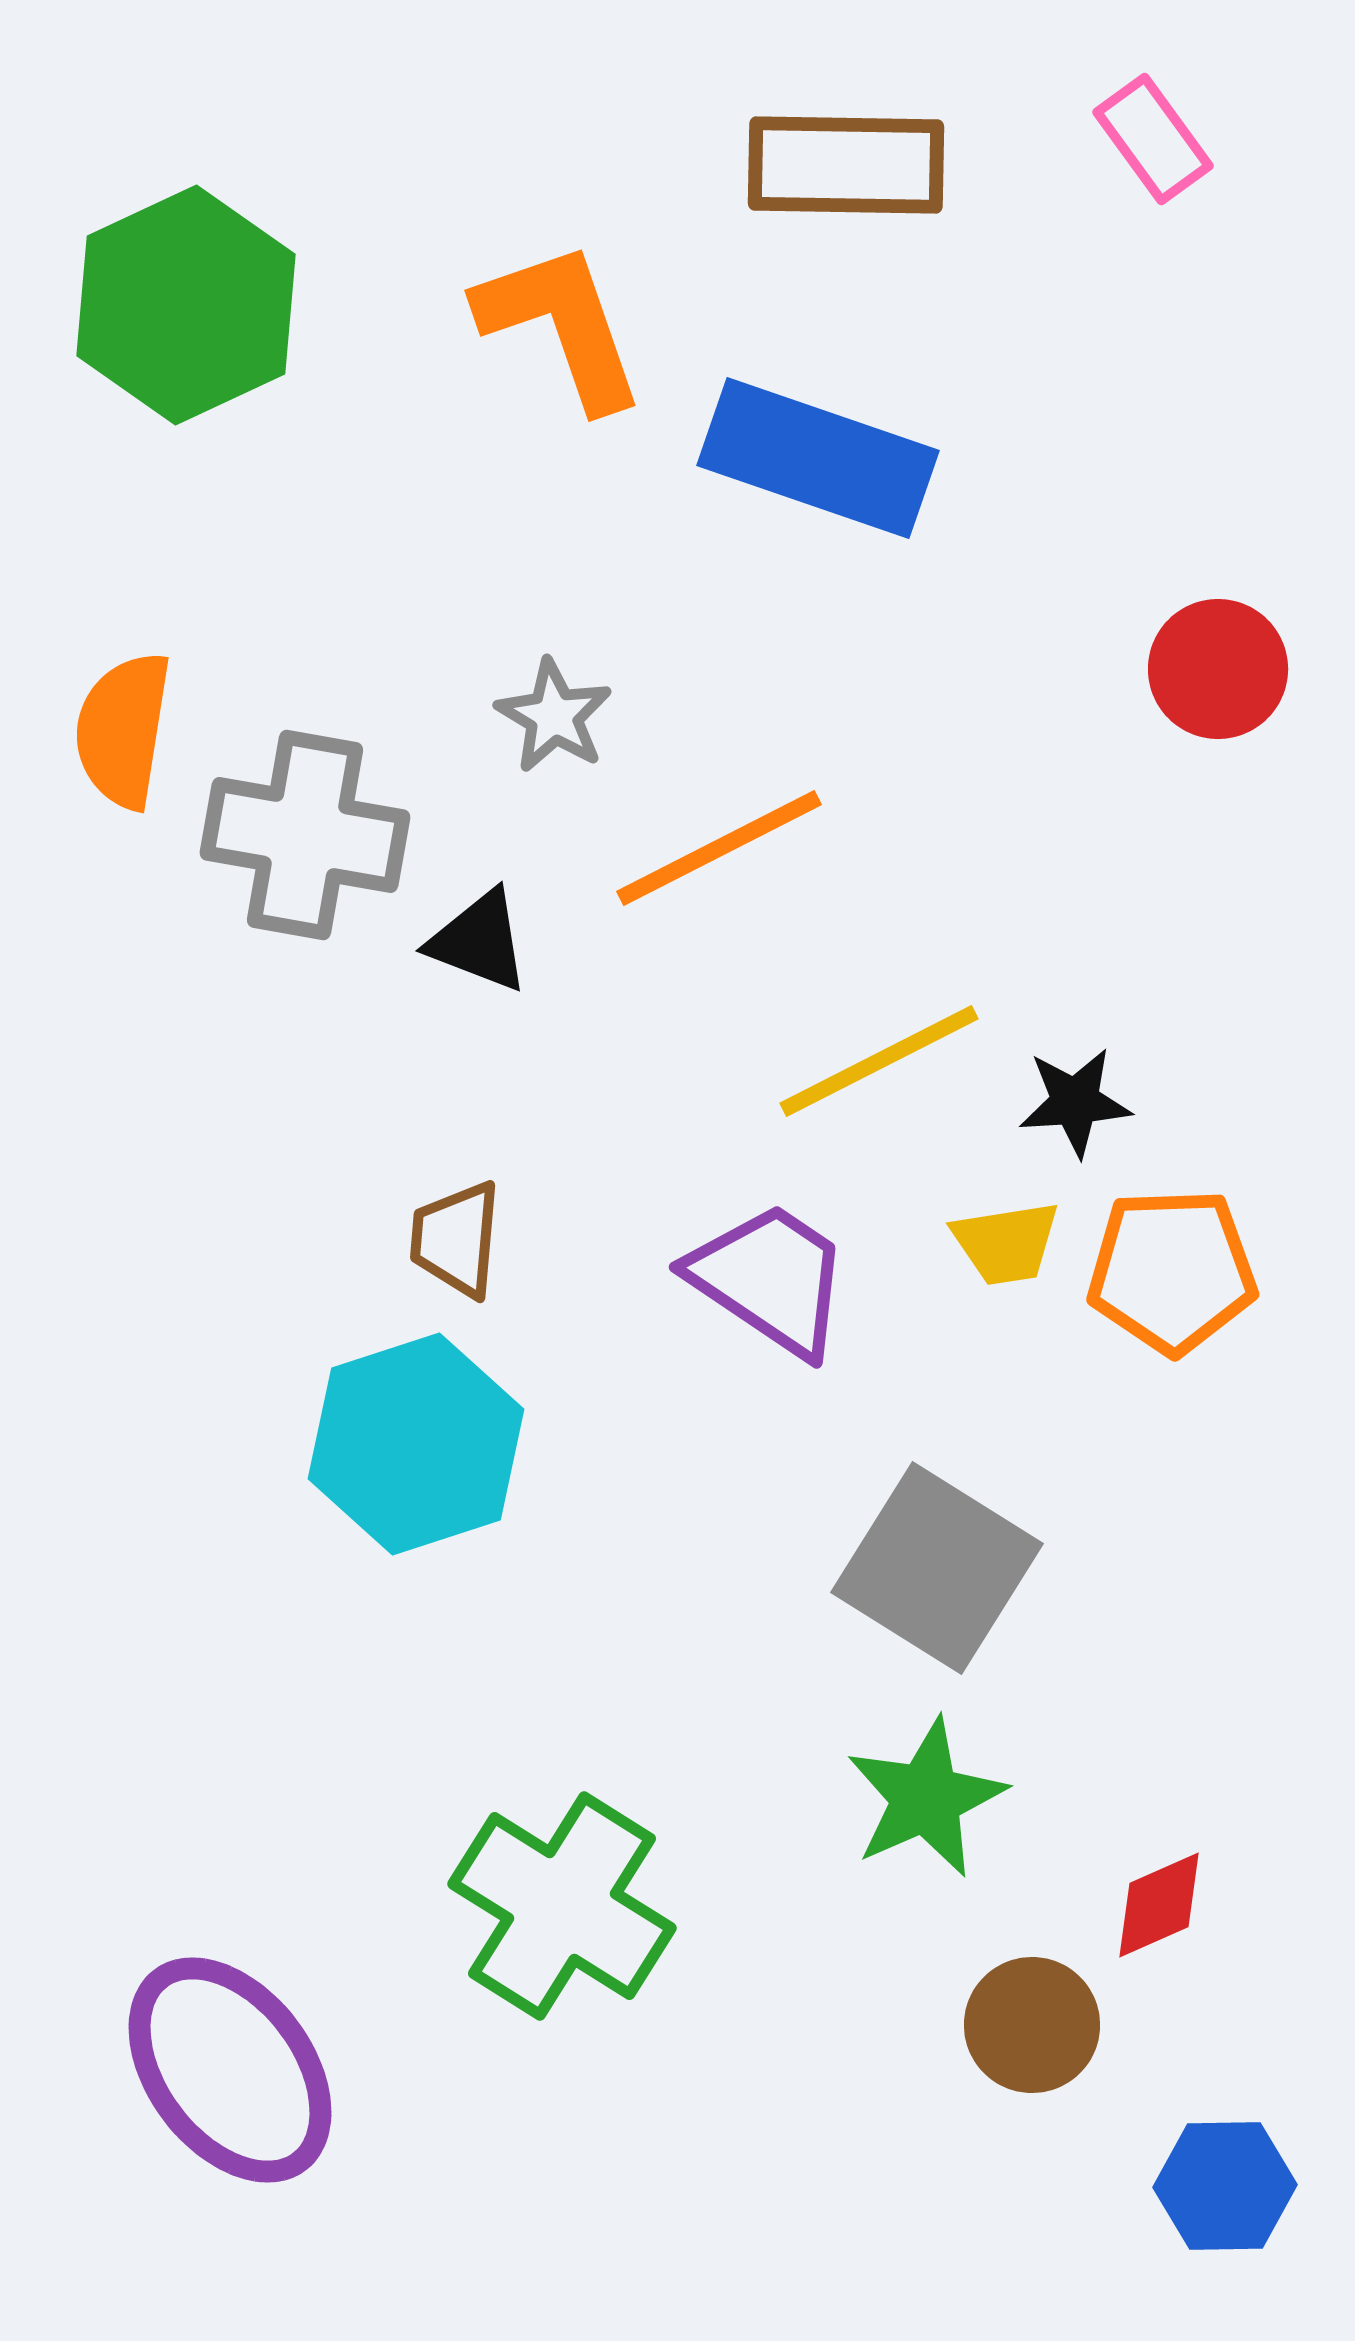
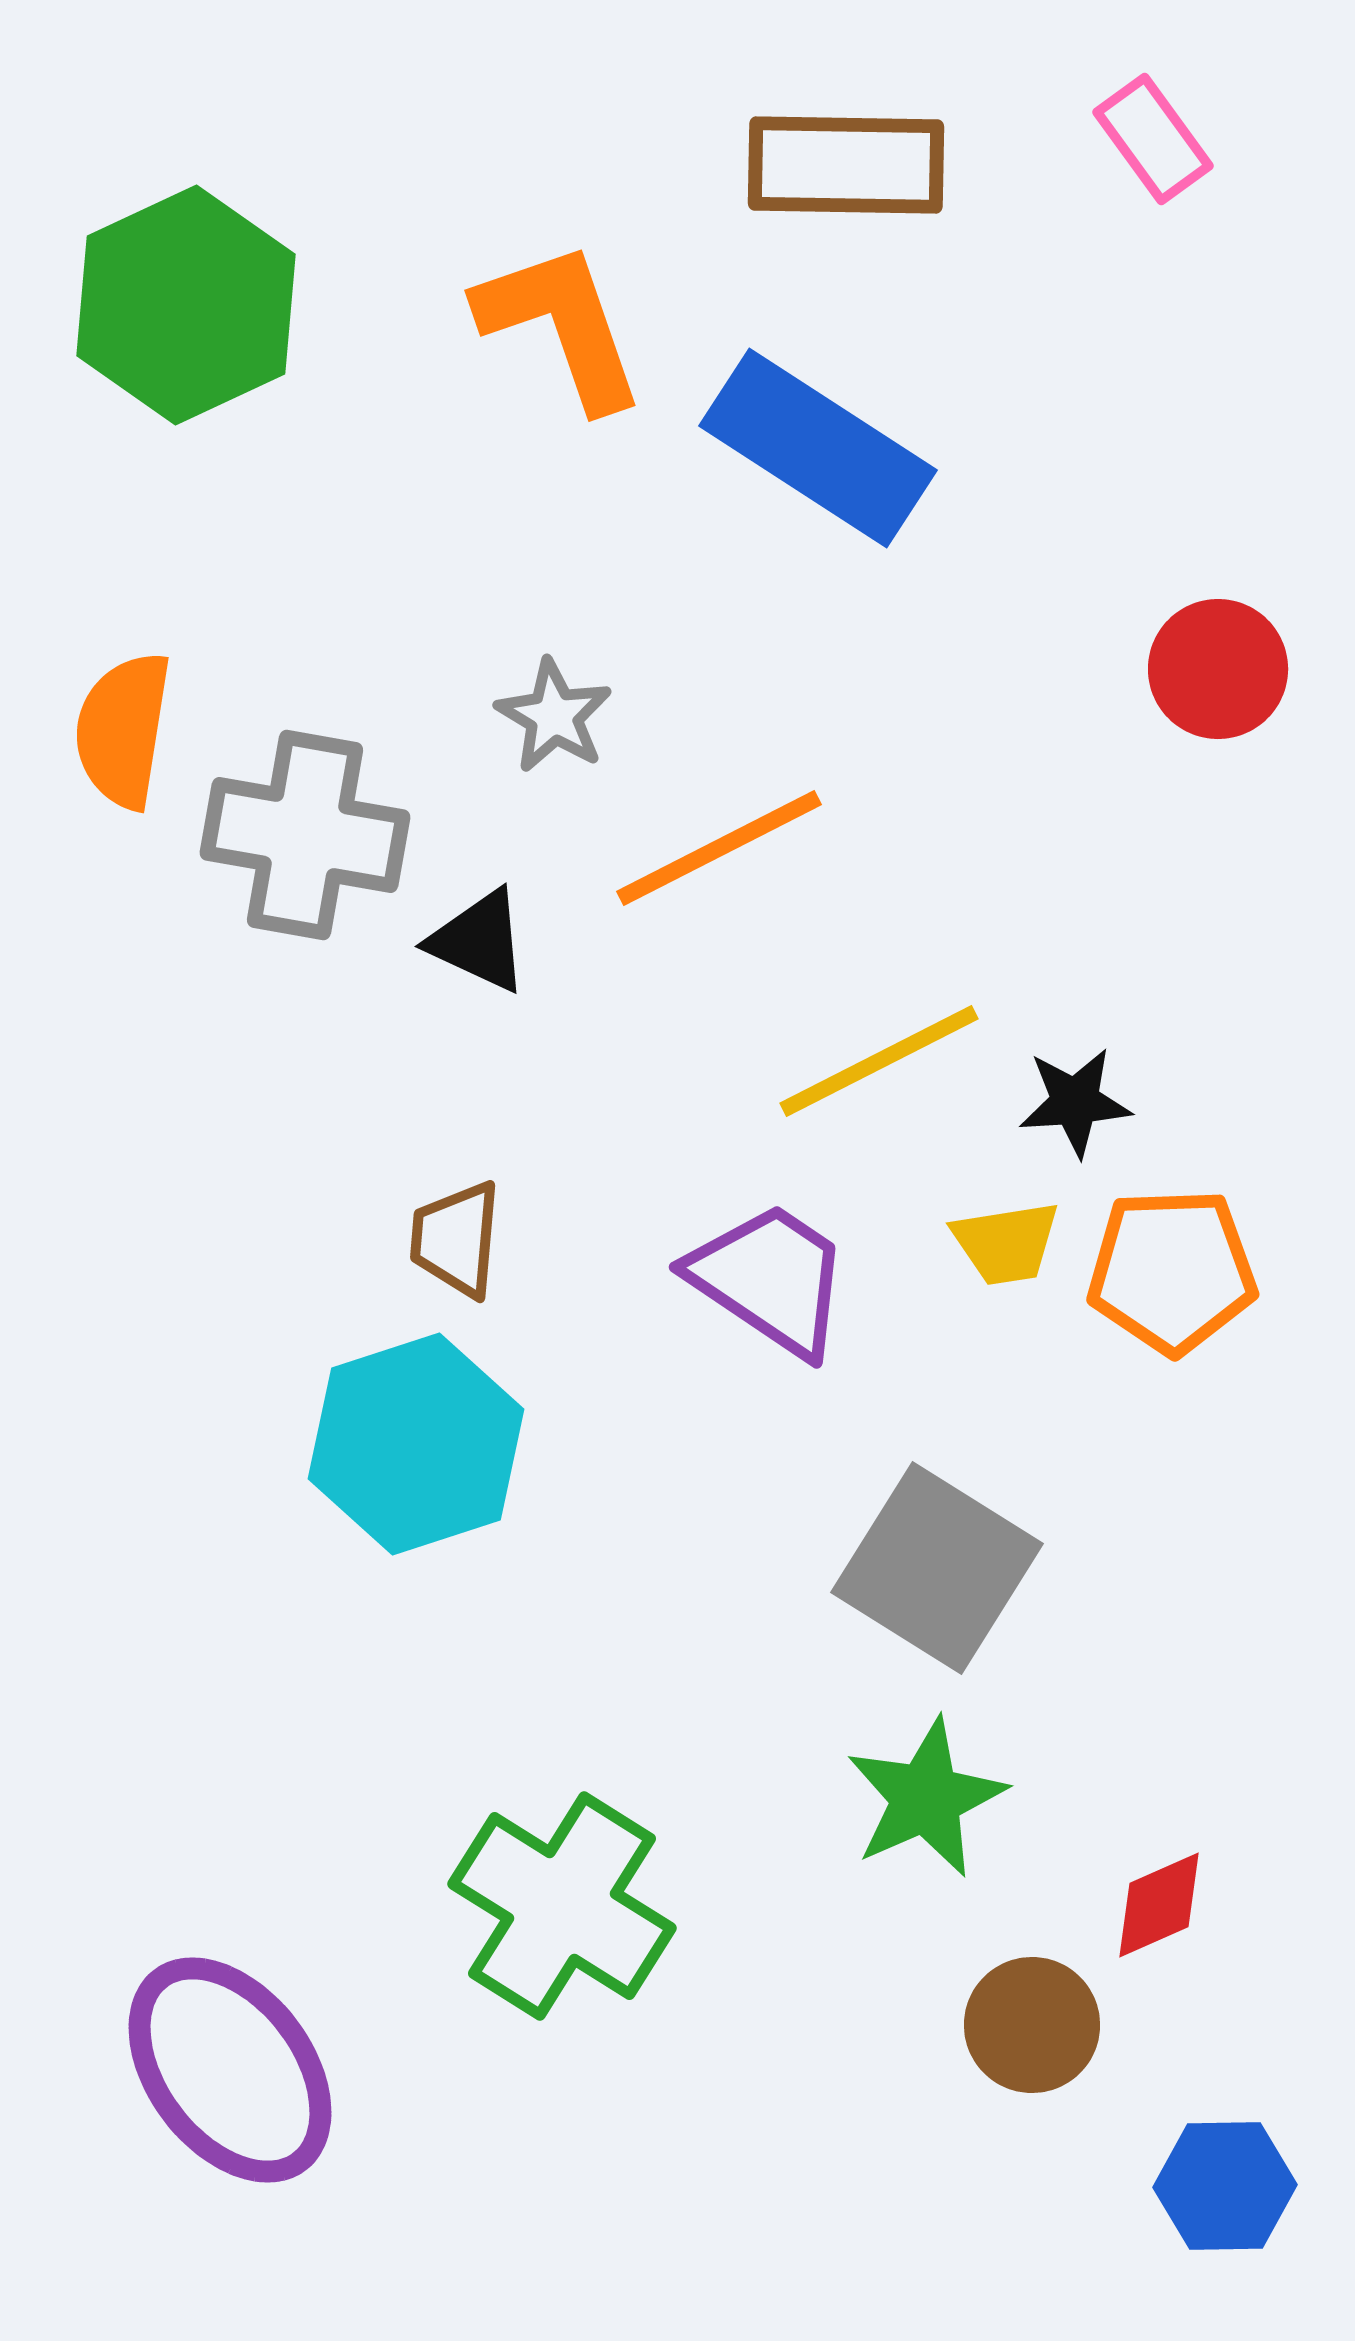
blue rectangle: moved 10 px up; rotated 14 degrees clockwise
black triangle: rotated 4 degrees clockwise
